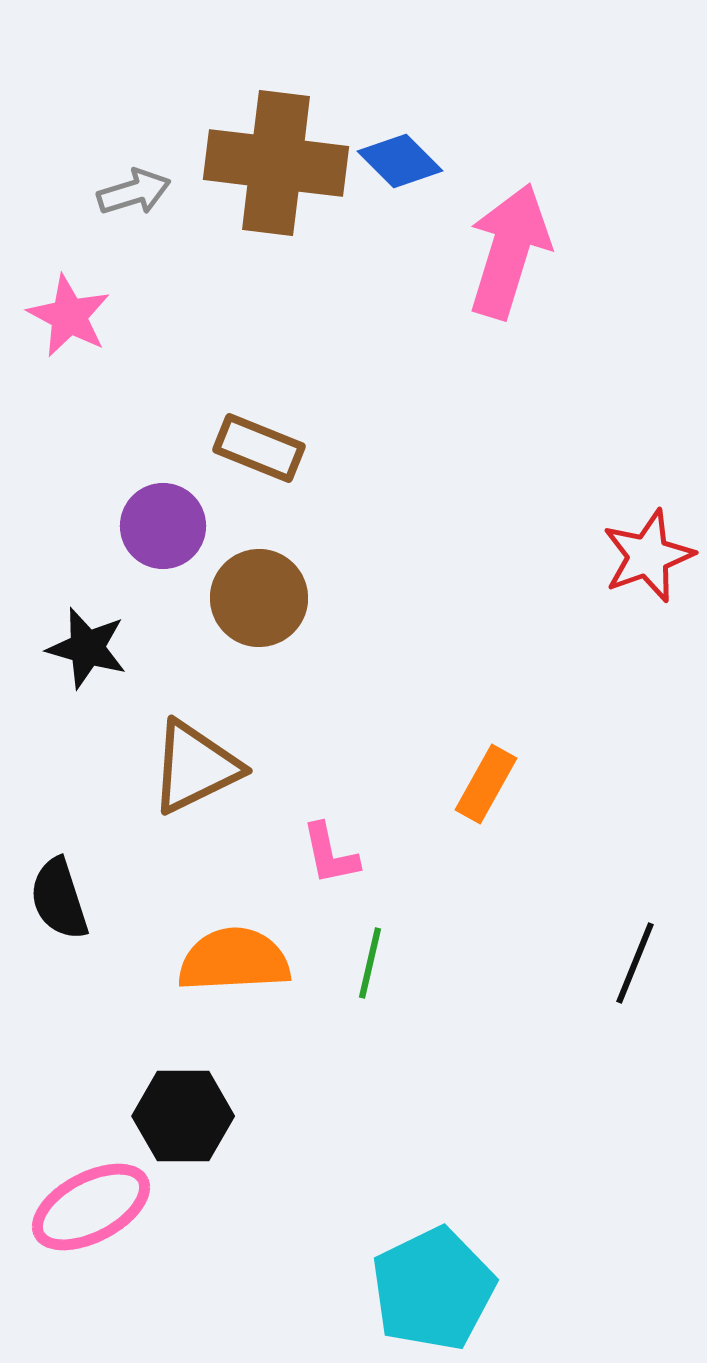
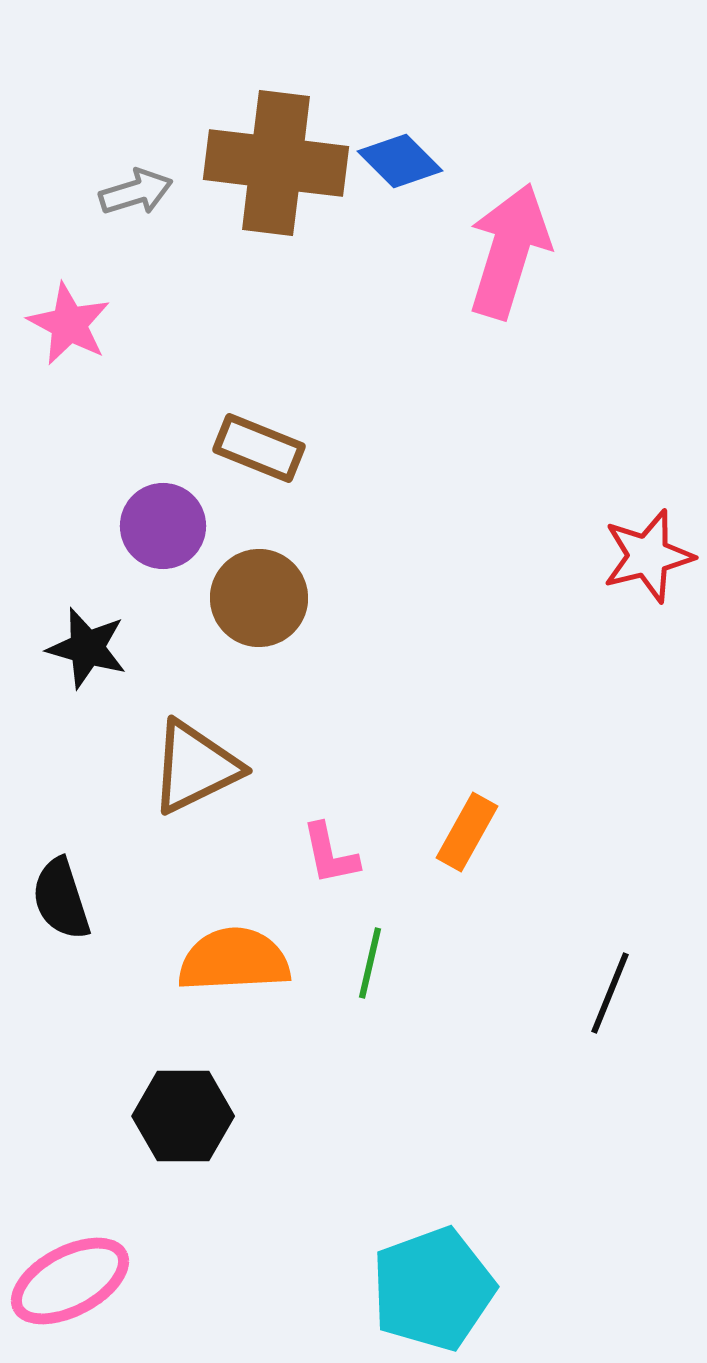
gray arrow: moved 2 px right
pink star: moved 8 px down
red star: rotated 6 degrees clockwise
orange rectangle: moved 19 px left, 48 px down
black semicircle: moved 2 px right
black line: moved 25 px left, 30 px down
pink ellipse: moved 21 px left, 74 px down
cyan pentagon: rotated 6 degrees clockwise
